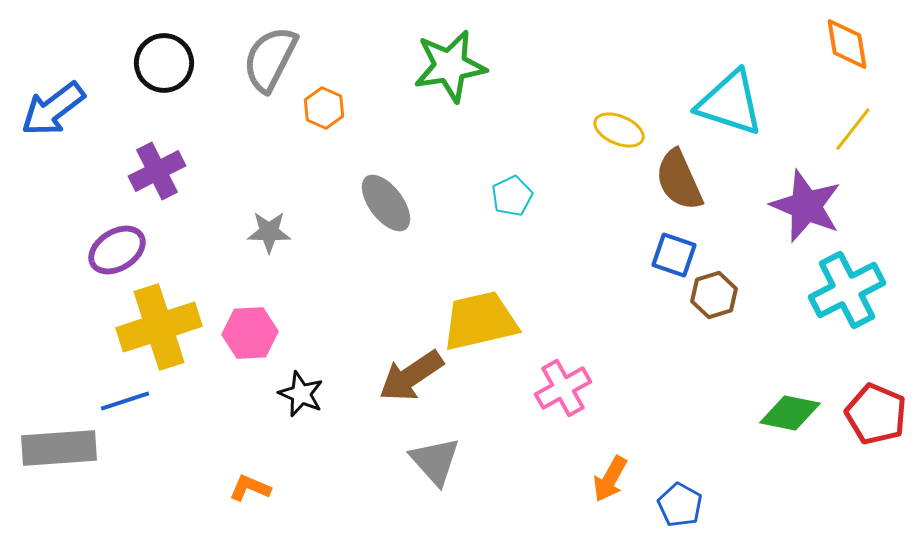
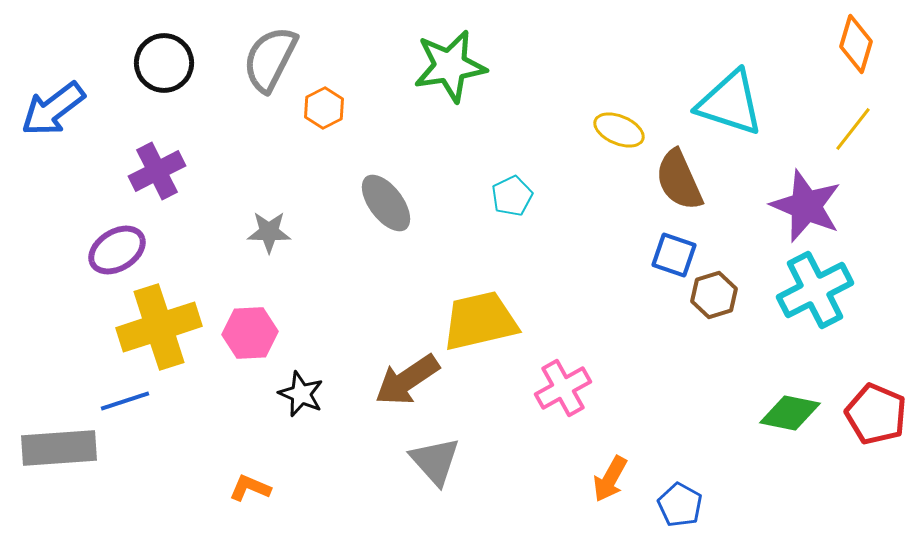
orange diamond: moved 9 px right; rotated 26 degrees clockwise
orange hexagon: rotated 9 degrees clockwise
cyan cross: moved 32 px left
brown arrow: moved 4 px left, 4 px down
